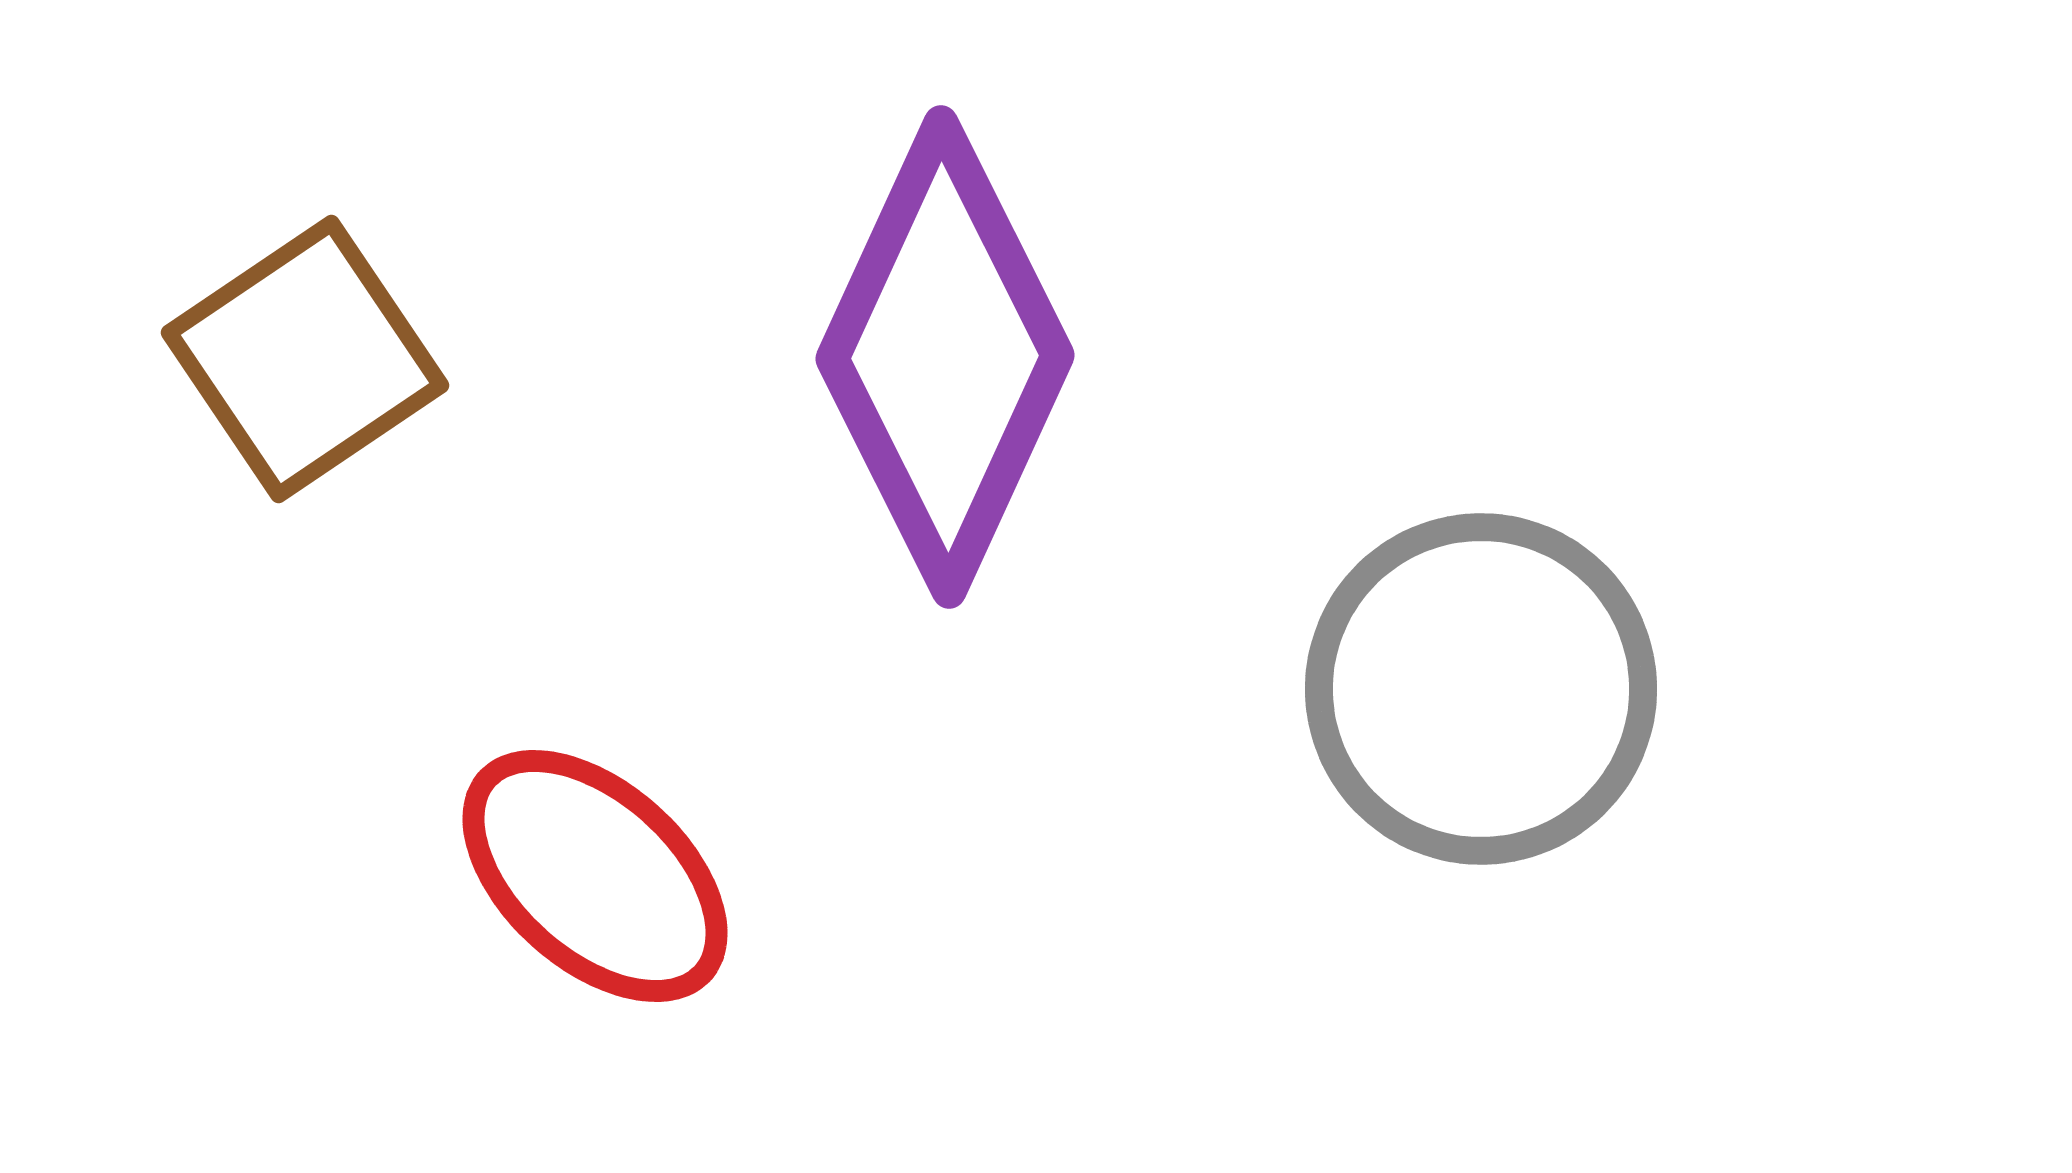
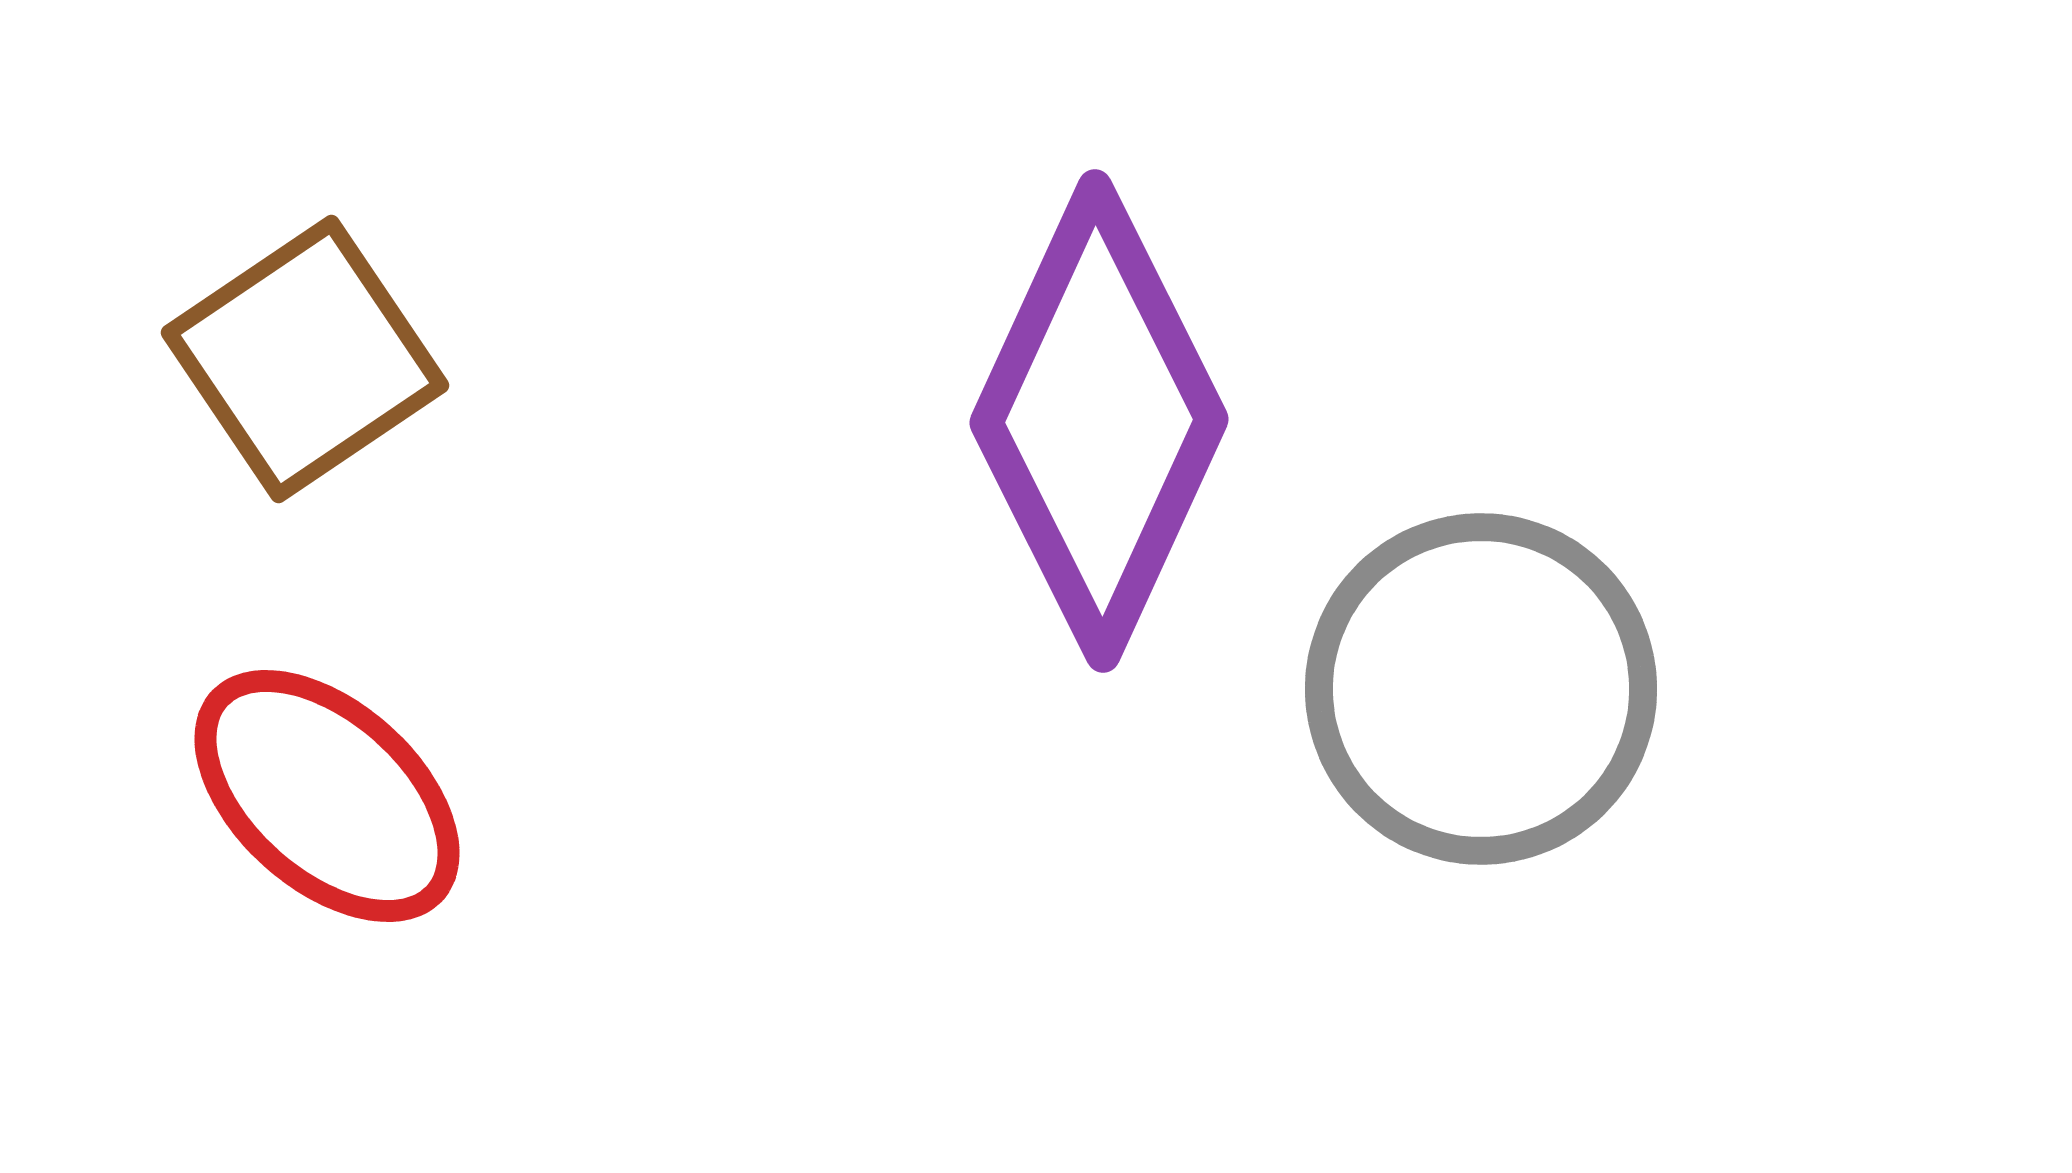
purple diamond: moved 154 px right, 64 px down
red ellipse: moved 268 px left, 80 px up
